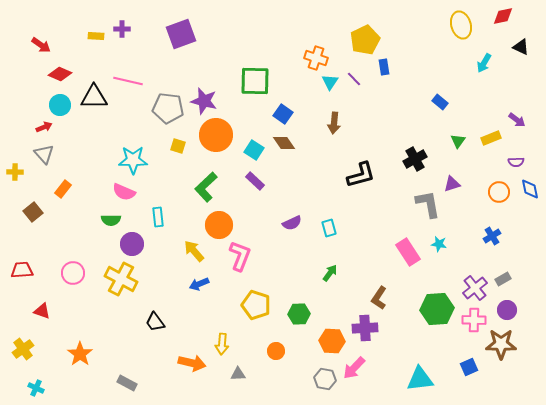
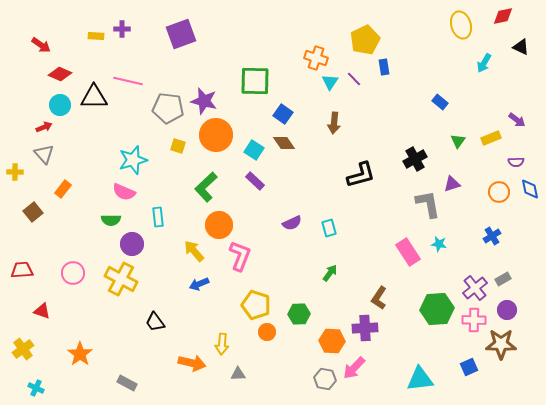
cyan star at (133, 160): rotated 16 degrees counterclockwise
orange circle at (276, 351): moved 9 px left, 19 px up
